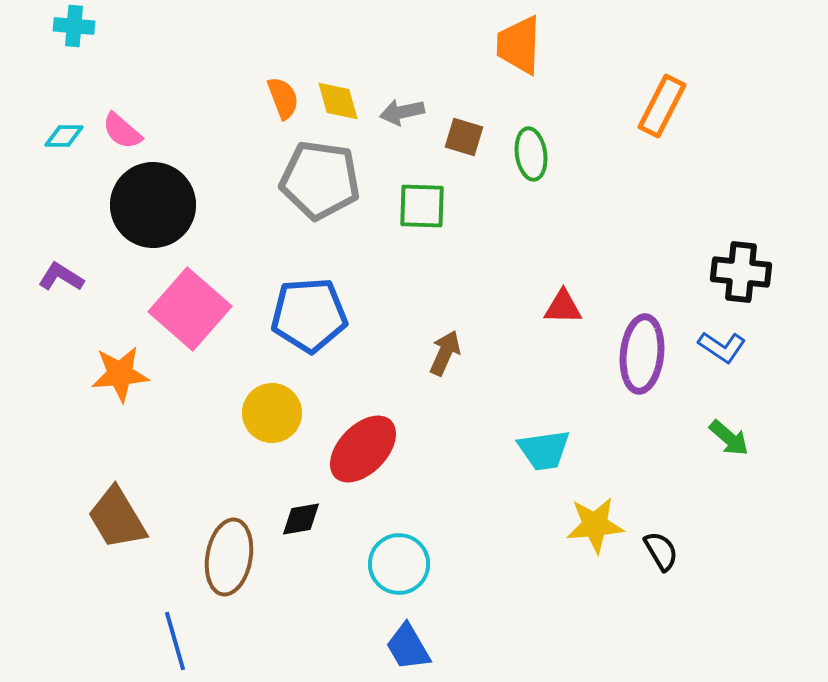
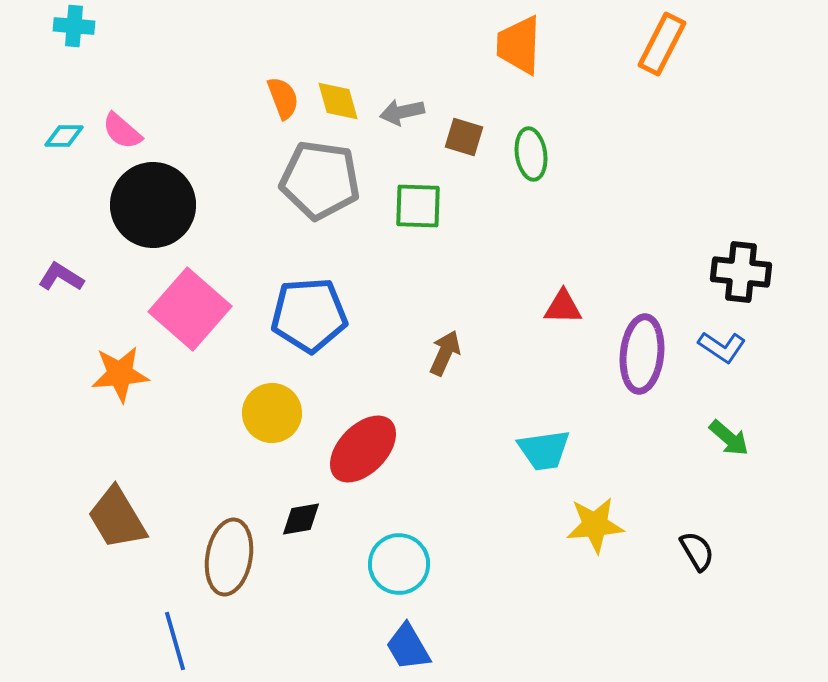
orange rectangle: moved 62 px up
green square: moved 4 px left
black semicircle: moved 36 px right
